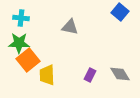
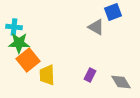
blue square: moved 7 px left; rotated 30 degrees clockwise
cyan cross: moved 7 px left, 9 px down
gray triangle: moved 26 px right; rotated 18 degrees clockwise
gray diamond: moved 1 px right, 8 px down
